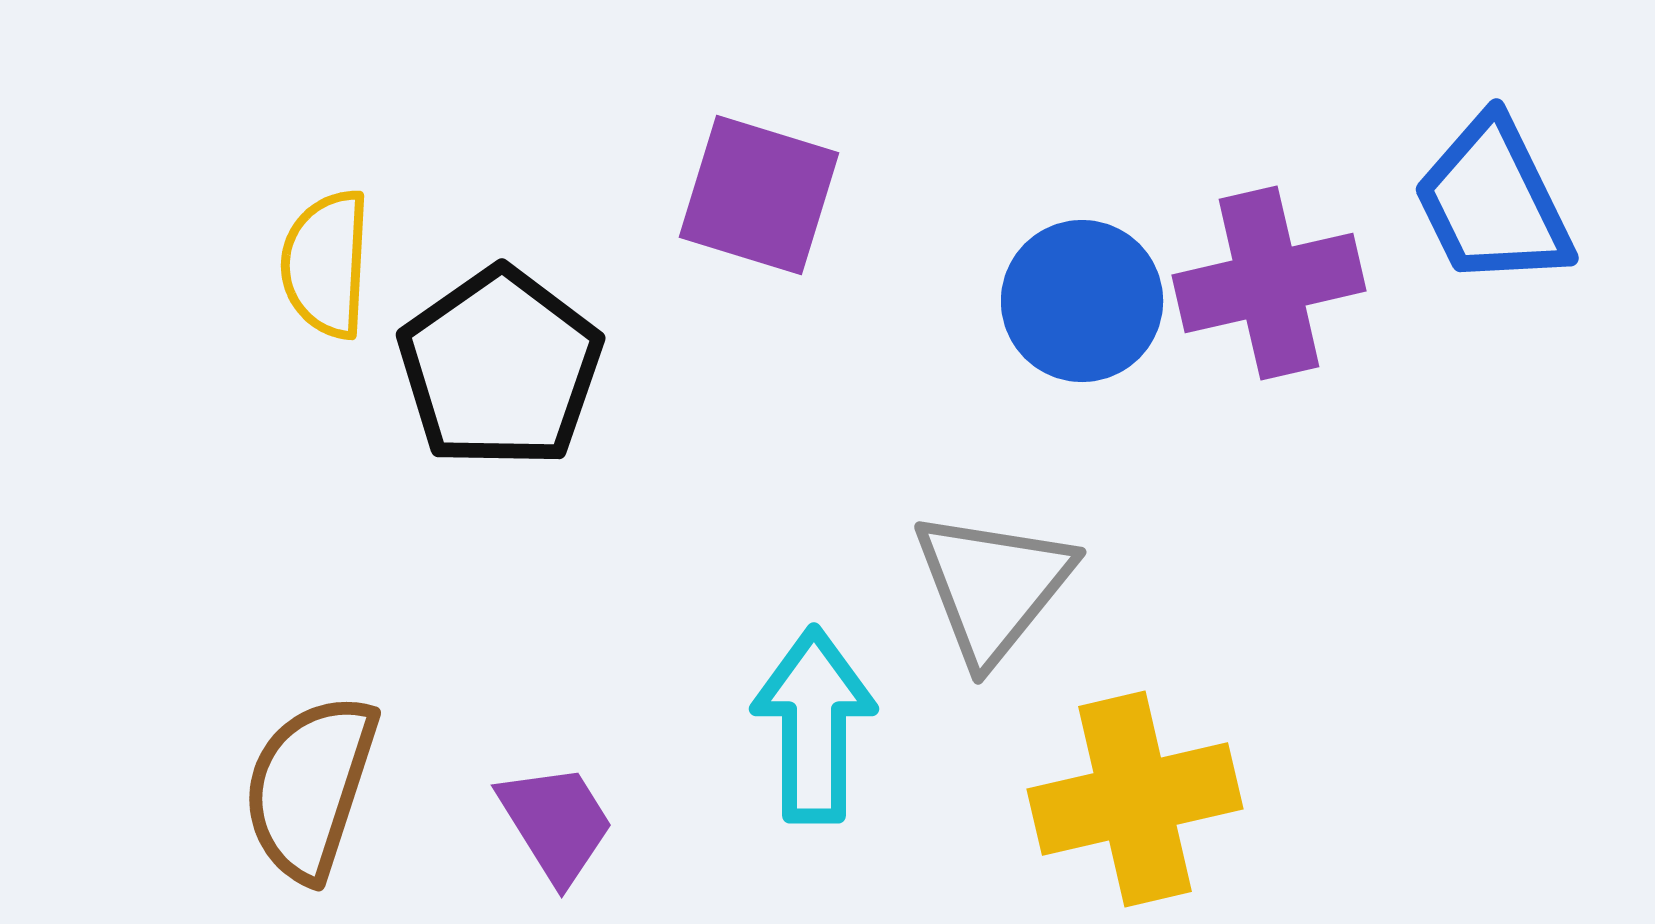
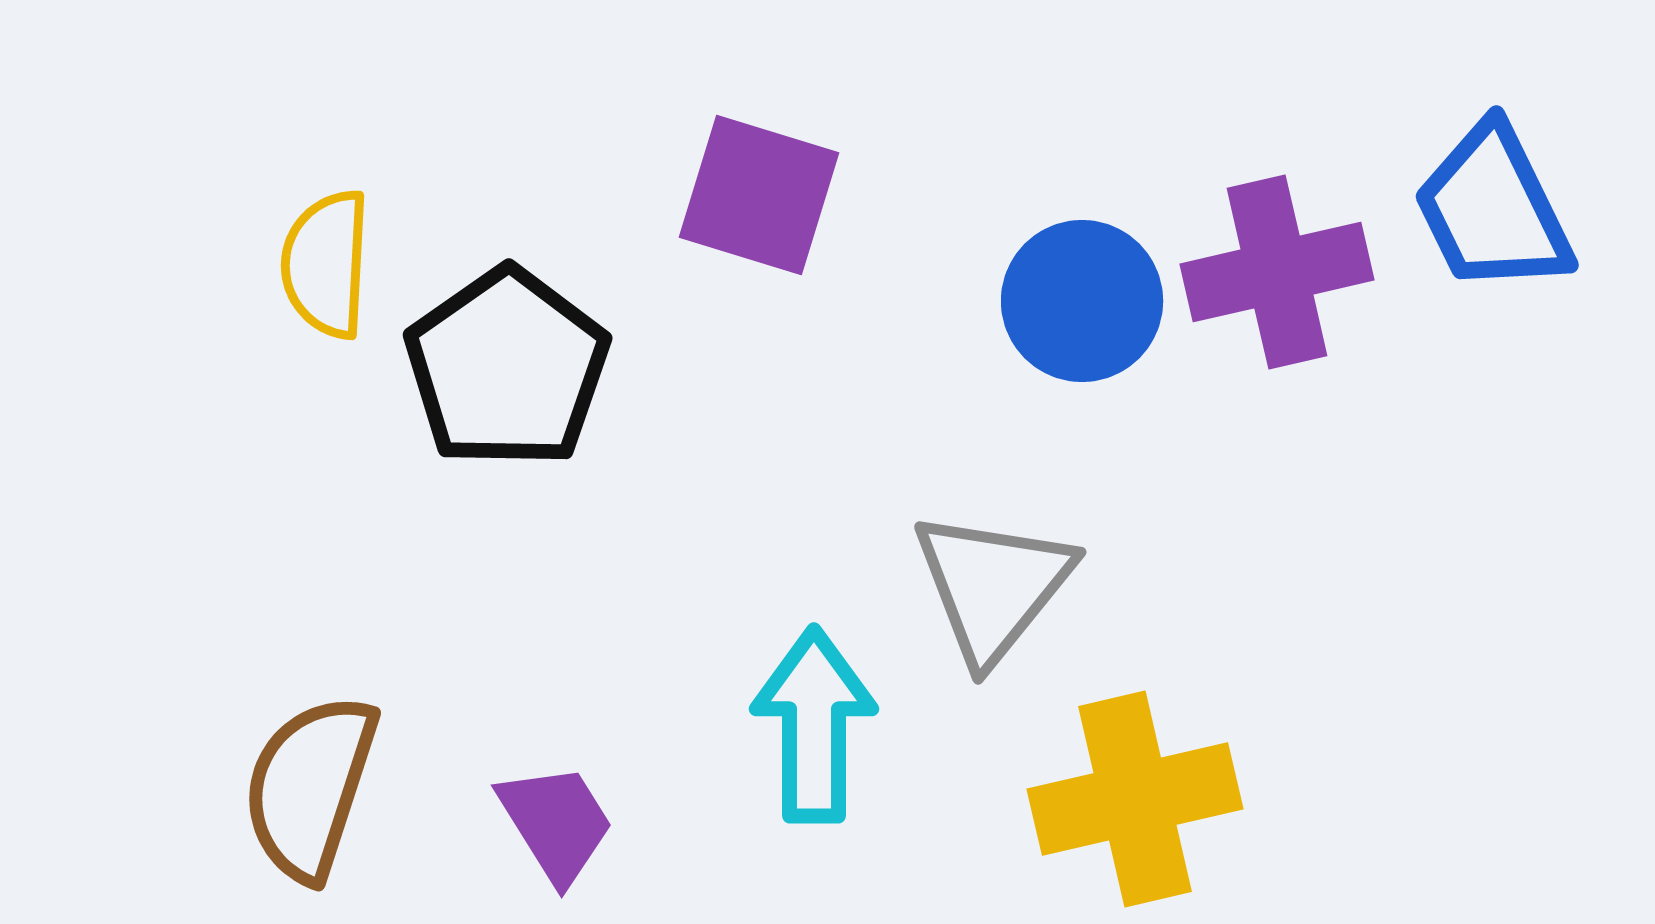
blue trapezoid: moved 7 px down
purple cross: moved 8 px right, 11 px up
black pentagon: moved 7 px right
